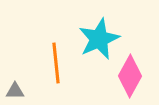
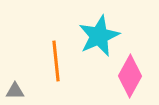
cyan star: moved 3 px up
orange line: moved 2 px up
